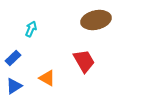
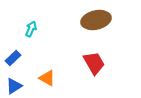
red trapezoid: moved 10 px right, 2 px down
